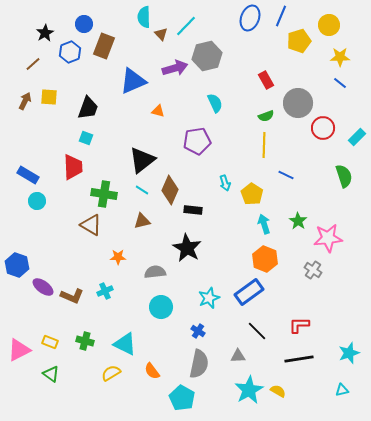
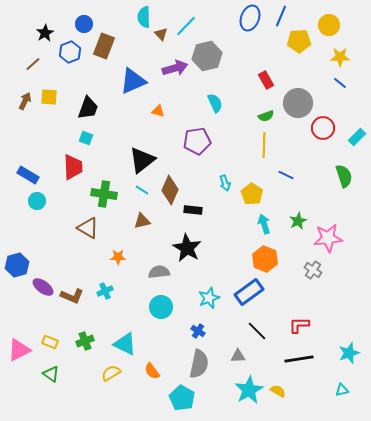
yellow pentagon at (299, 41): rotated 15 degrees clockwise
green star at (298, 221): rotated 12 degrees clockwise
brown triangle at (91, 225): moved 3 px left, 3 px down
blue hexagon at (17, 265): rotated 25 degrees clockwise
gray semicircle at (155, 272): moved 4 px right
green cross at (85, 341): rotated 36 degrees counterclockwise
